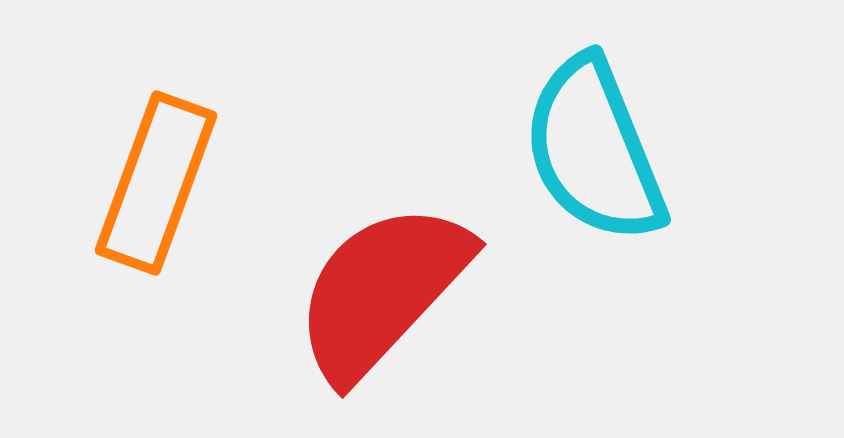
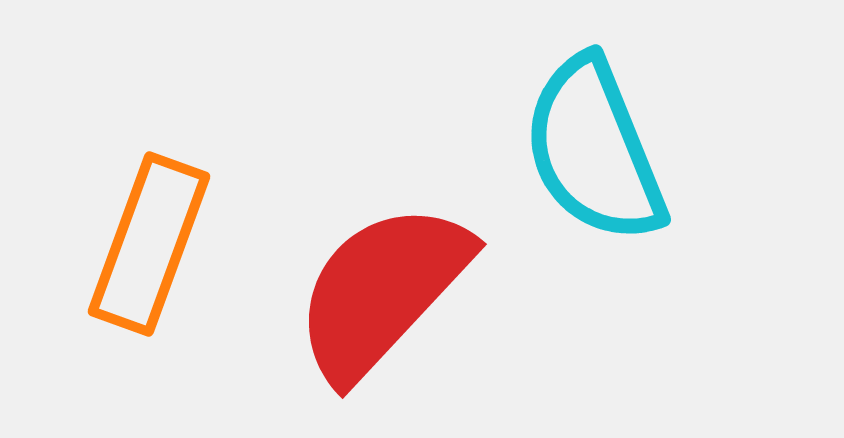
orange rectangle: moved 7 px left, 61 px down
